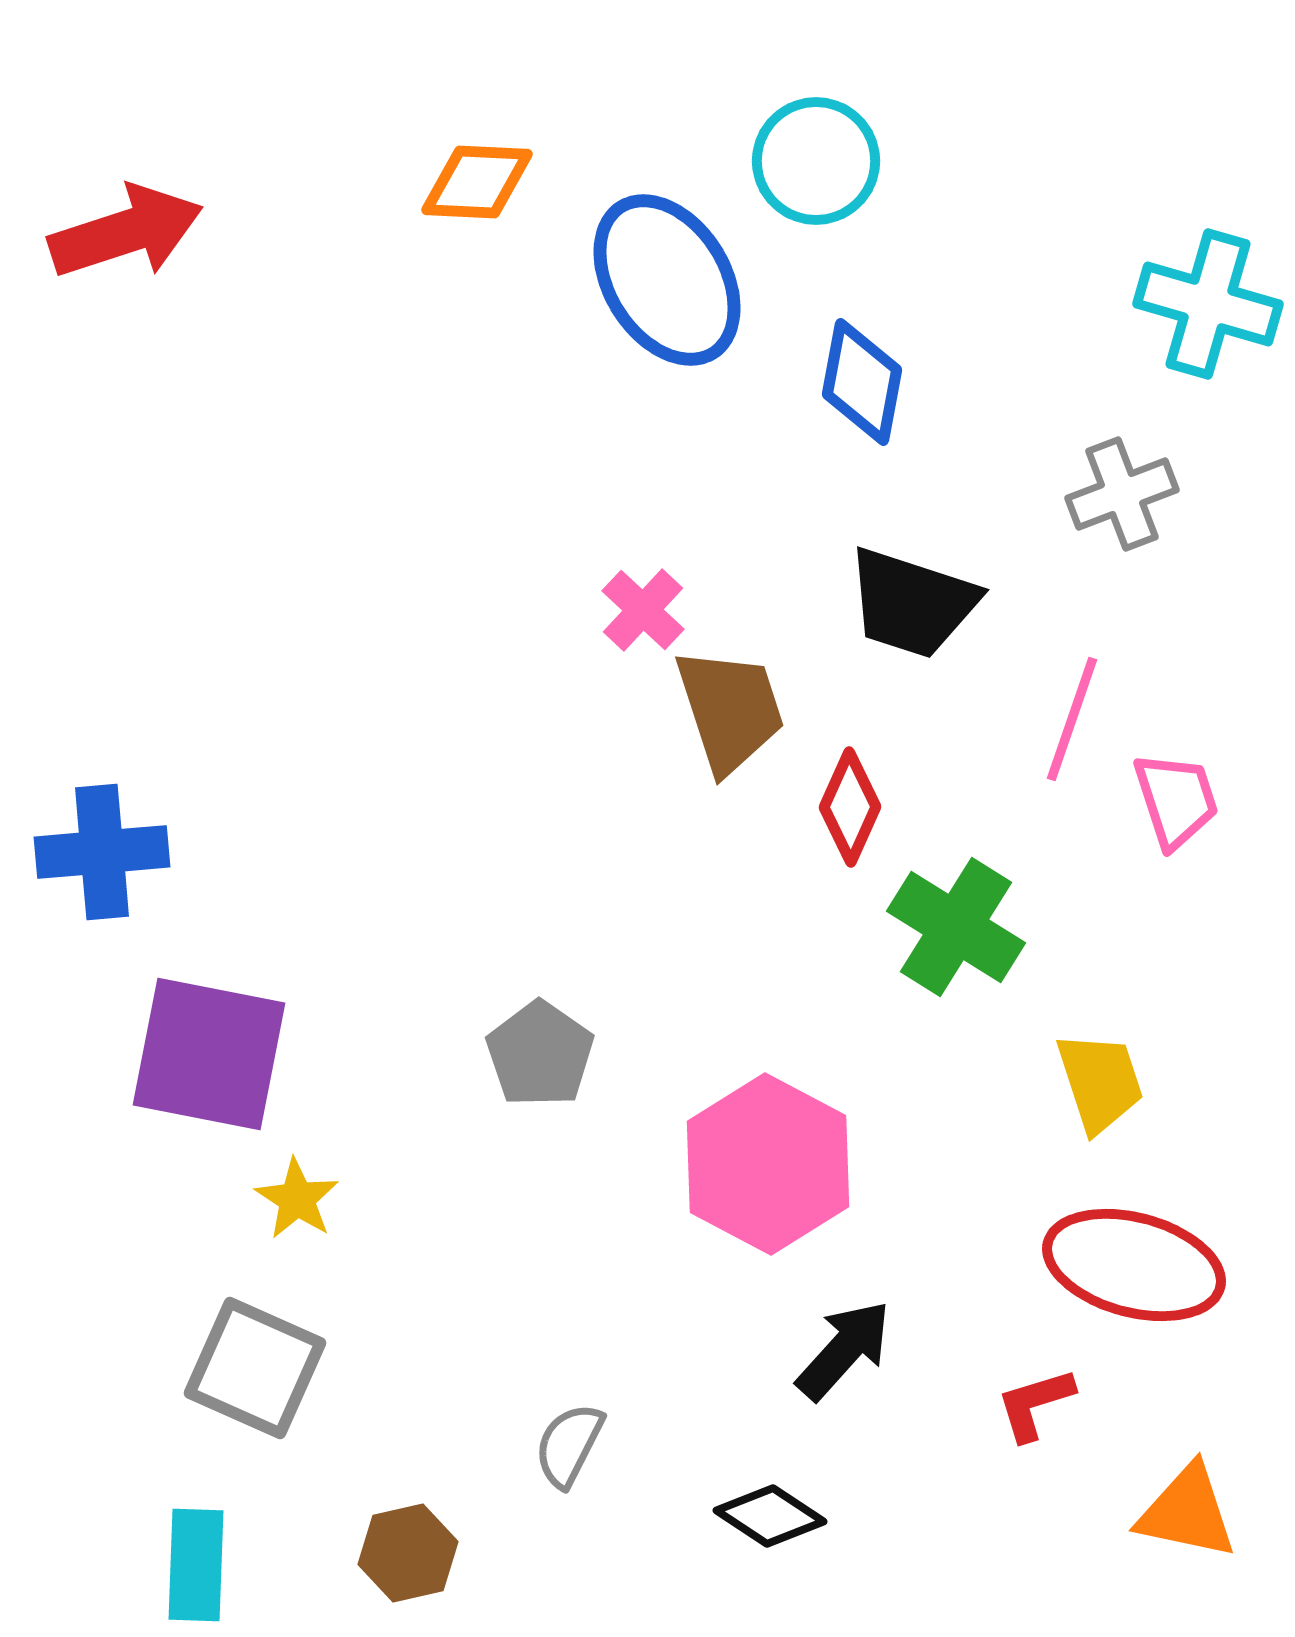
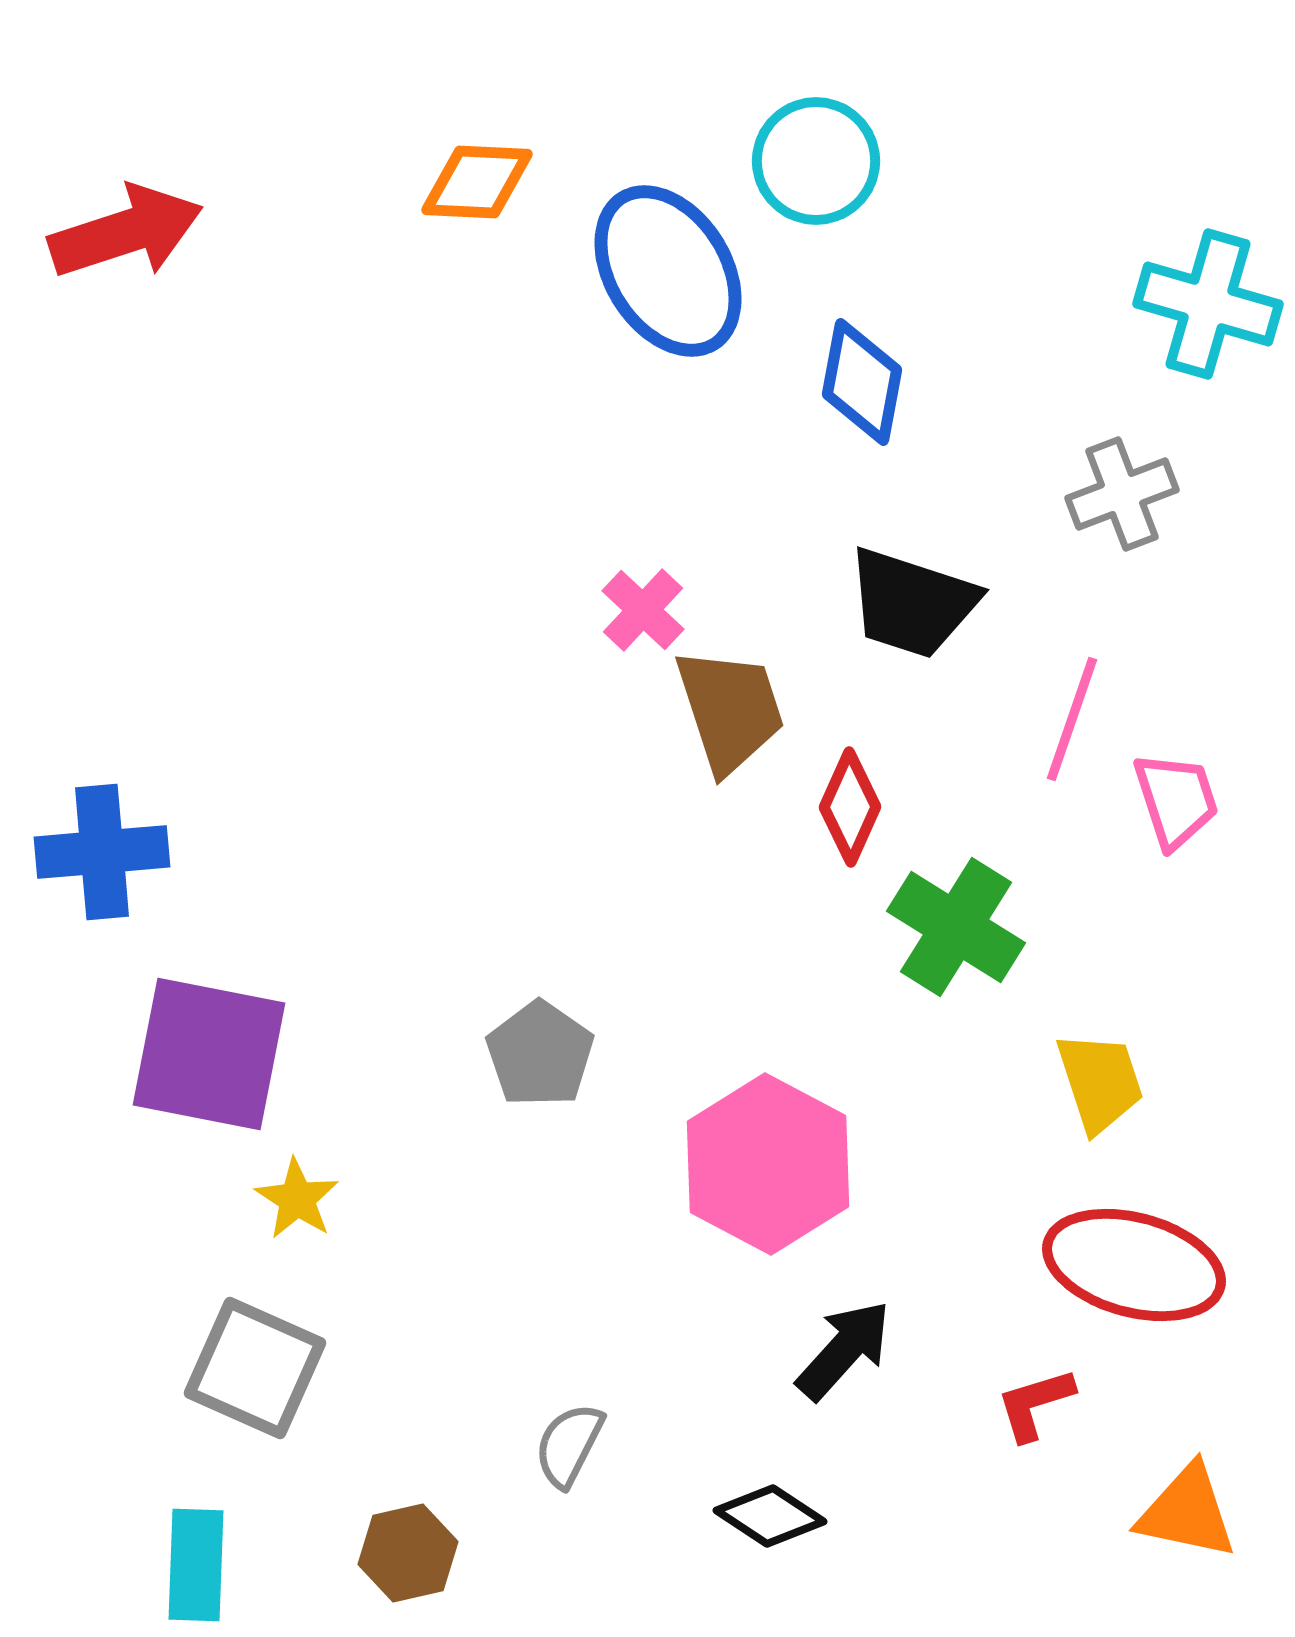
blue ellipse: moved 1 px right, 9 px up
